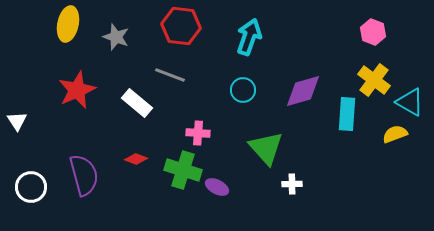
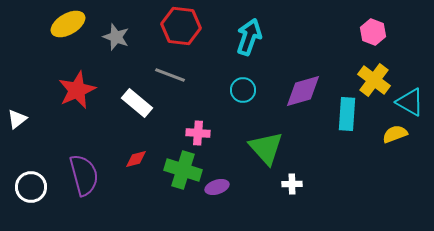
yellow ellipse: rotated 48 degrees clockwise
white triangle: moved 2 px up; rotated 25 degrees clockwise
red diamond: rotated 35 degrees counterclockwise
purple ellipse: rotated 45 degrees counterclockwise
